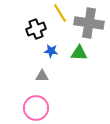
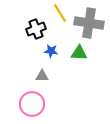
pink circle: moved 4 px left, 4 px up
